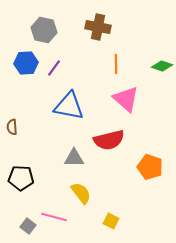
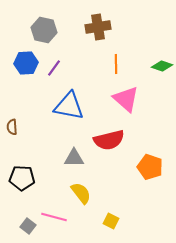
brown cross: rotated 20 degrees counterclockwise
black pentagon: moved 1 px right
